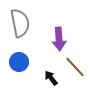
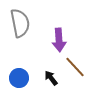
purple arrow: moved 1 px down
blue circle: moved 16 px down
